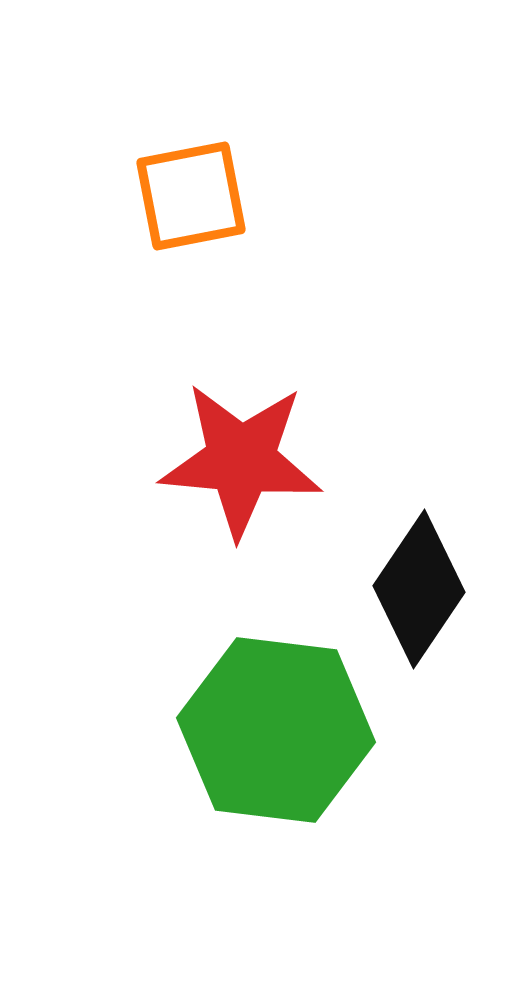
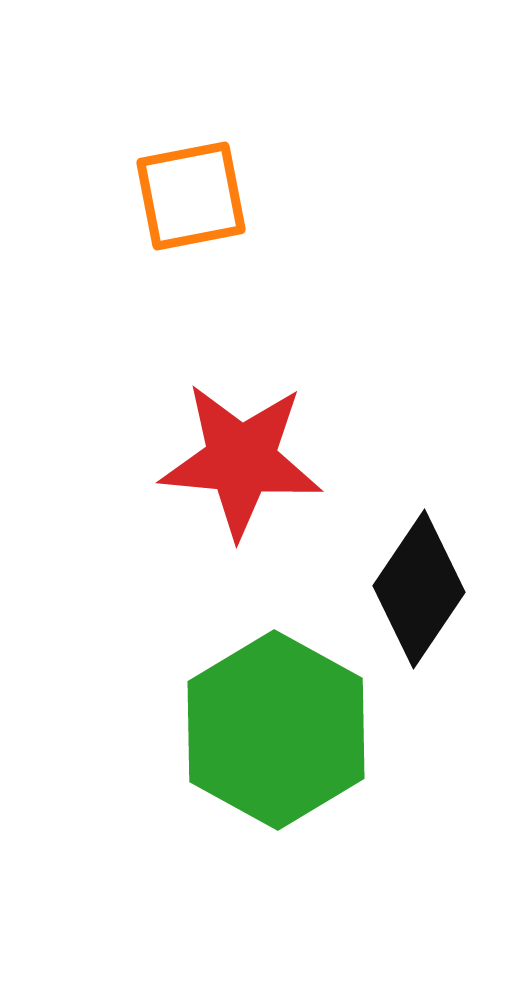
green hexagon: rotated 22 degrees clockwise
